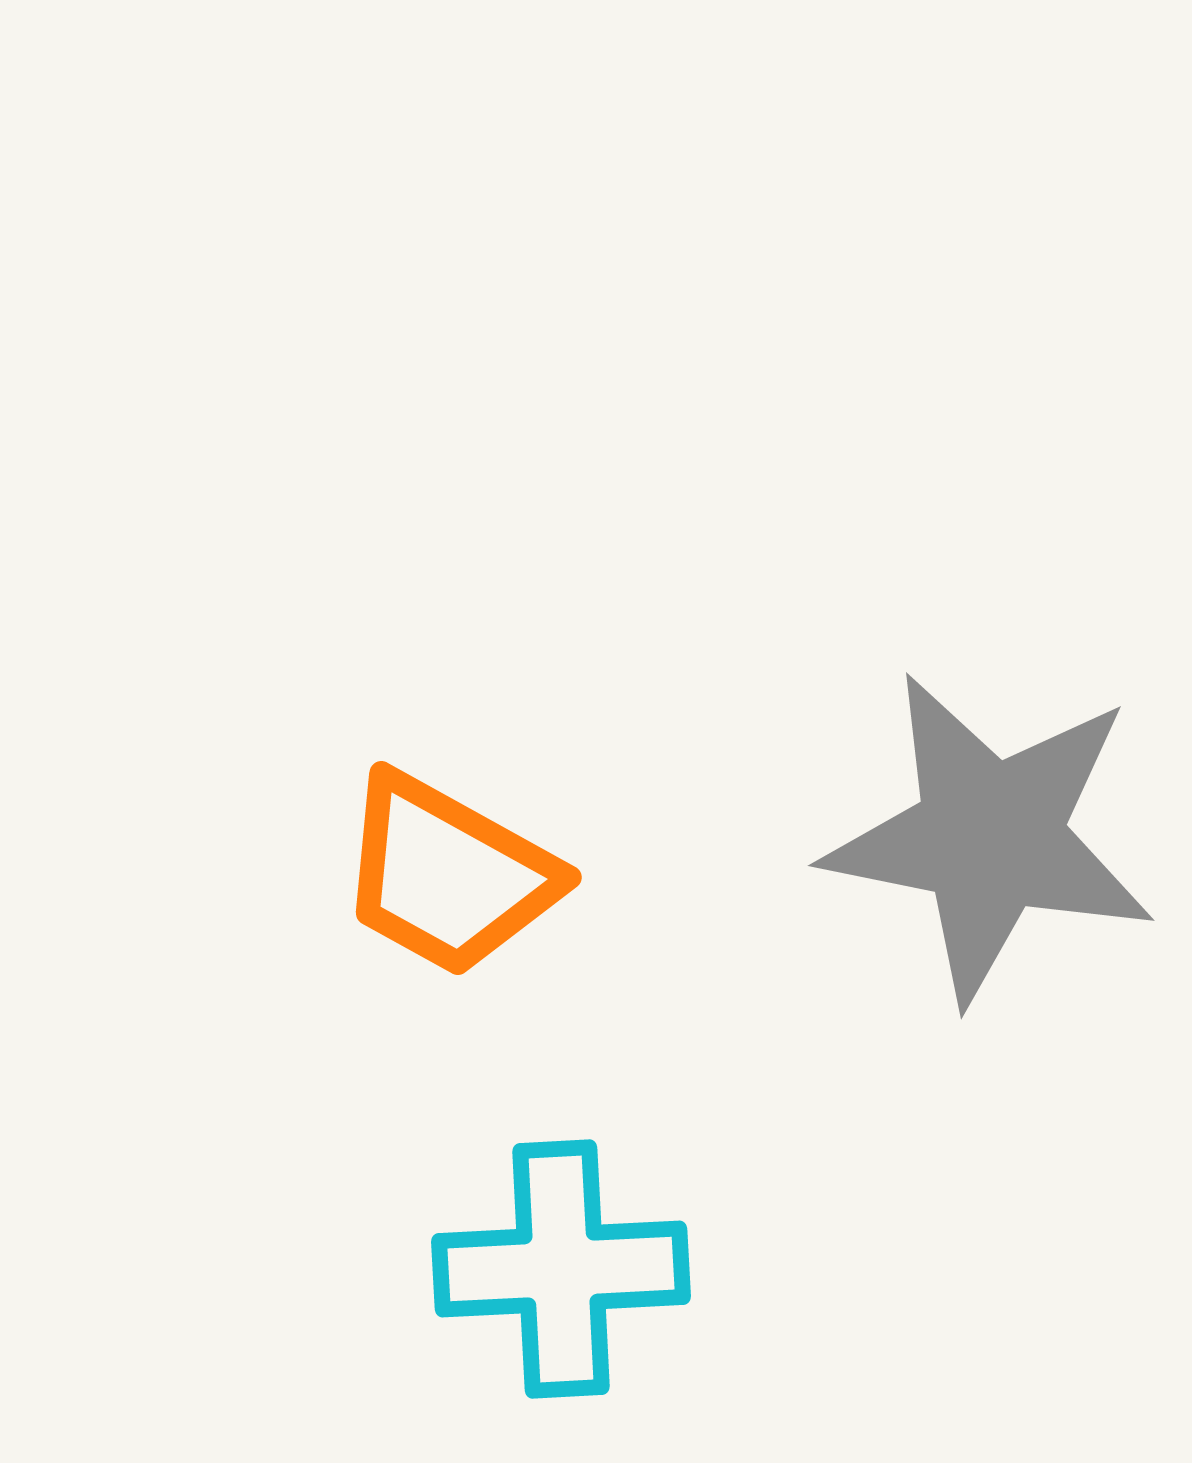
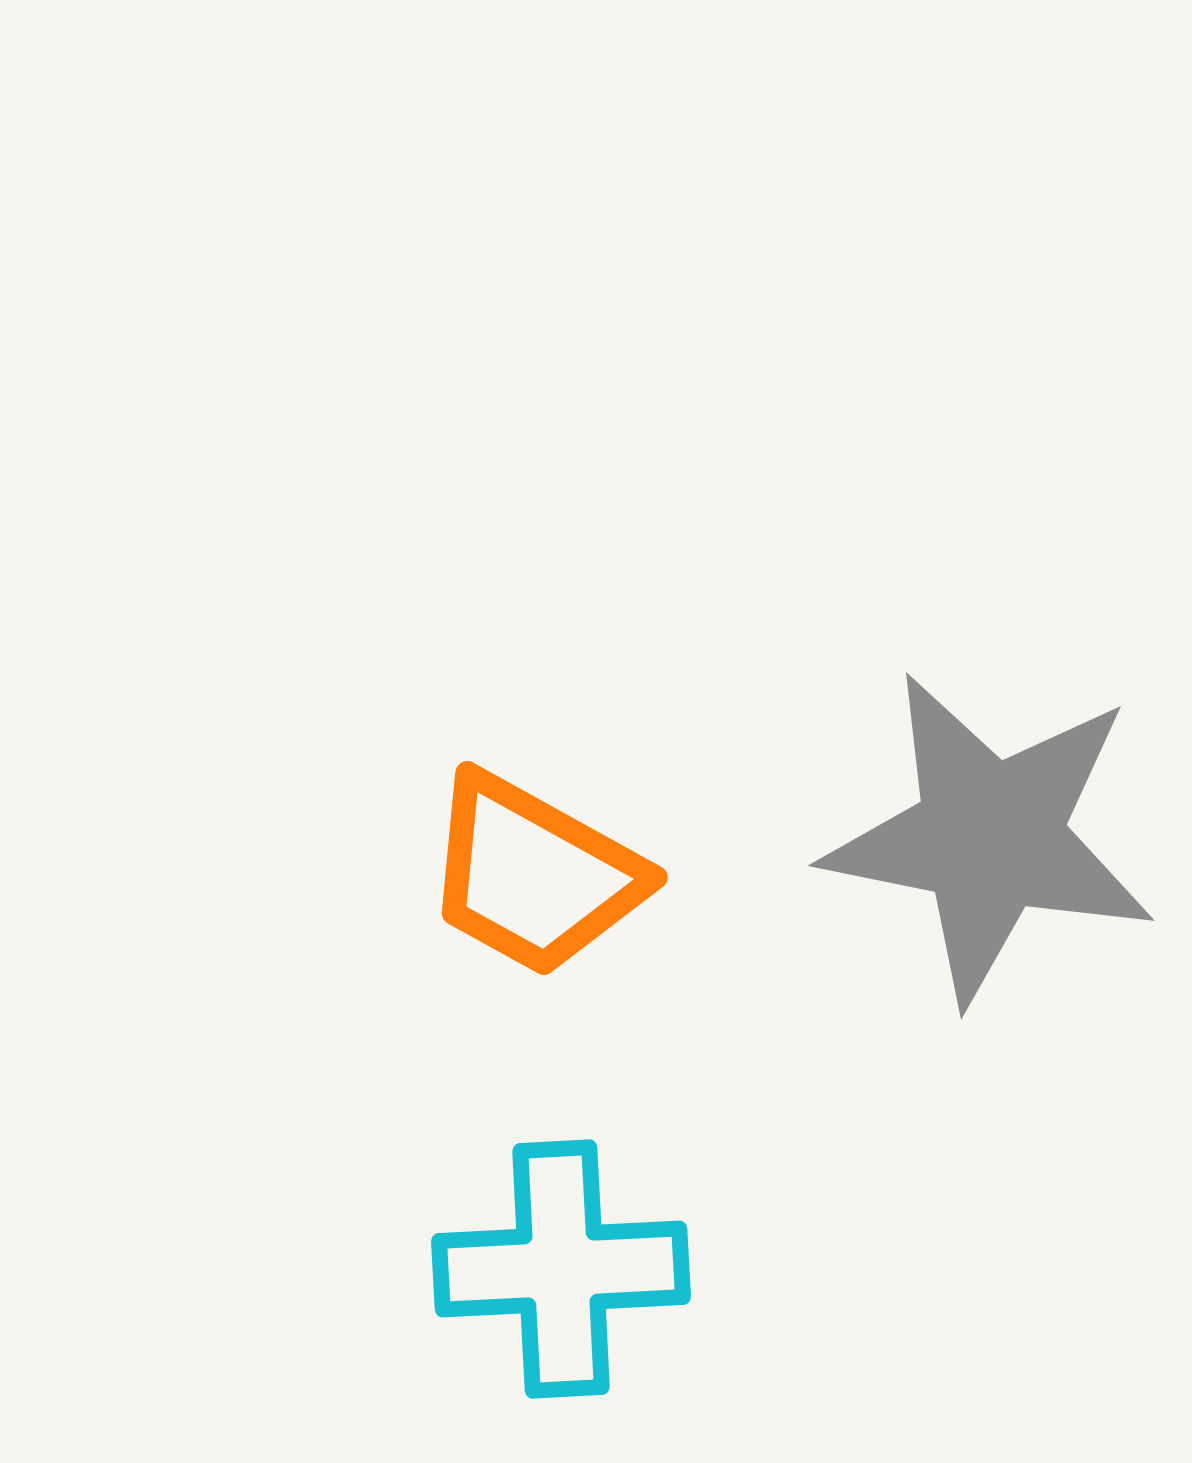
orange trapezoid: moved 86 px right
